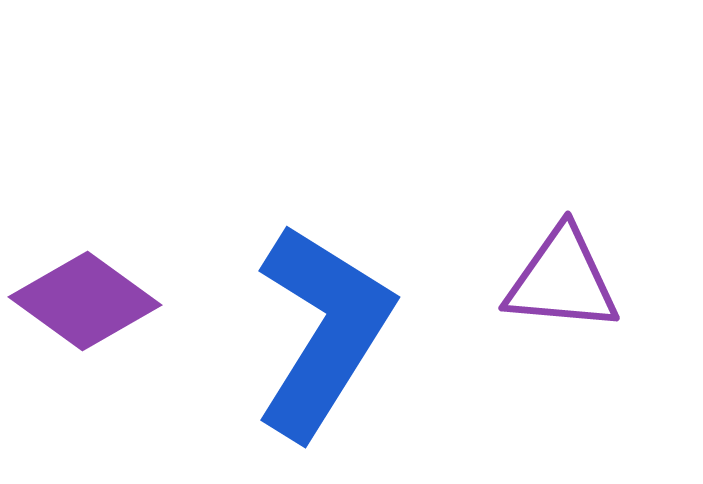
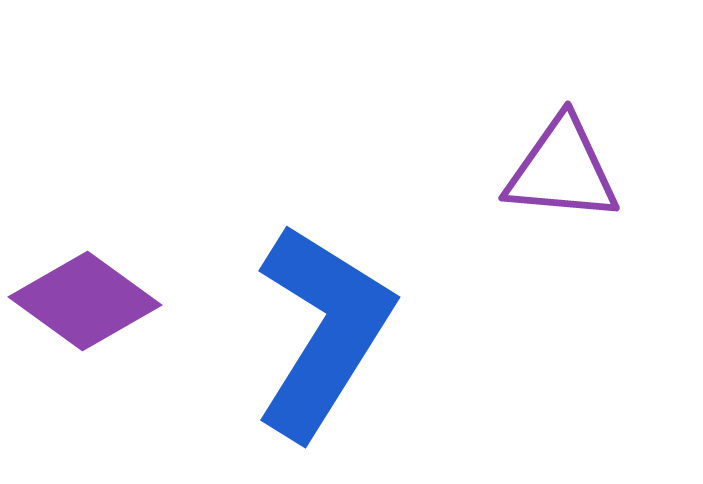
purple triangle: moved 110 px up
